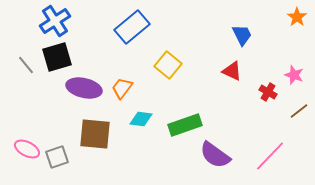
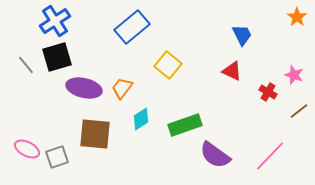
cyan diamond: rotated 40 degrees counterclockwise
